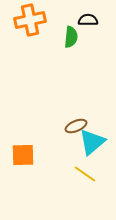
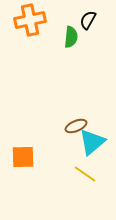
black semicircle: rotated 60 degrees counterclockwise
orange square: moved 2 px down
